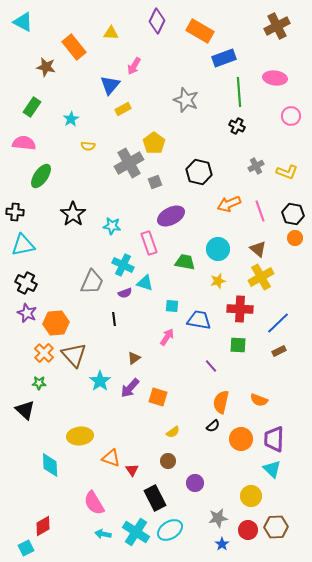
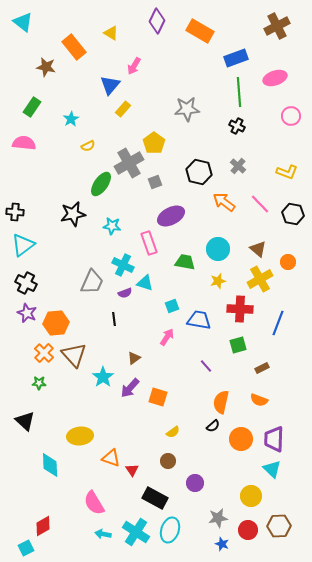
cyan triangle at (23, 22): rotated 10 degrees clockwise
yellow triangle at (111, 33): rotated 28 degrees clockwise
blue rectangle at (224, 58): moved 12 px right
pink ellipse at (275, 78): rotated 25 degrees counterclockwise
gray star at (186, 100): moved 1 px right, 9 px down; rotated 25 degrees counterclockwise
yellow rectangle at (123, 109): rotated 21 degrees counterclockwise
yellow semicircle at (88, 146): rotated 32 degrees counterclockwise
gray cross at (256, 166): moved 18 px left; rotated 21 degrees counterclockwise
green ellipse at (41, 176): moved 60 px right, 8 px down
orange arrow at (229, 204): moved 5 px left, 2 px up; rotated 60 degrees clockwise
pink line at (260, 211): moved 7 px up; rotated 25 degrees counterclockwise
black star at (73, 214): rotated 25 degrees clockwise
orange circle at (295, 238): moved 7 px left, 24 px down
cyan triangle at (23, 245): rotated 25 degrees counterclockwise
yellow cross at (261, 277): moved 1 px left, 2 px down
cyan square at (172, 306): rotated 24 degrees counterclockwise
blue line at (278, 323): rotated 25 degrees counterclockwise
green square at (238, 345): rotated 18 degrees counterclockwise
brown rectangle at (279, 351): moved 17 px left, 17 px down
purple line at (211, 366): moved 5 px left
cyan star at (100, 381): moved 3 px right, 4 px up
black triangle at (25, 410): moved 11 px down
black rectangle at (155, 498): rotated 35 degrees counterclockwise
brown hexagon at (276, 527): moved 3 px right, 1 px up
cyan ellipse at (170, 530): rotated 40 degrees counterclockwise
blue star at (222, 544): rotated 16 degrees counterclockwise
